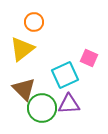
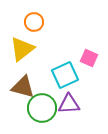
brown triangle: moved 1 px left, 2 px up; rotated 30 degrees counterclockwise
